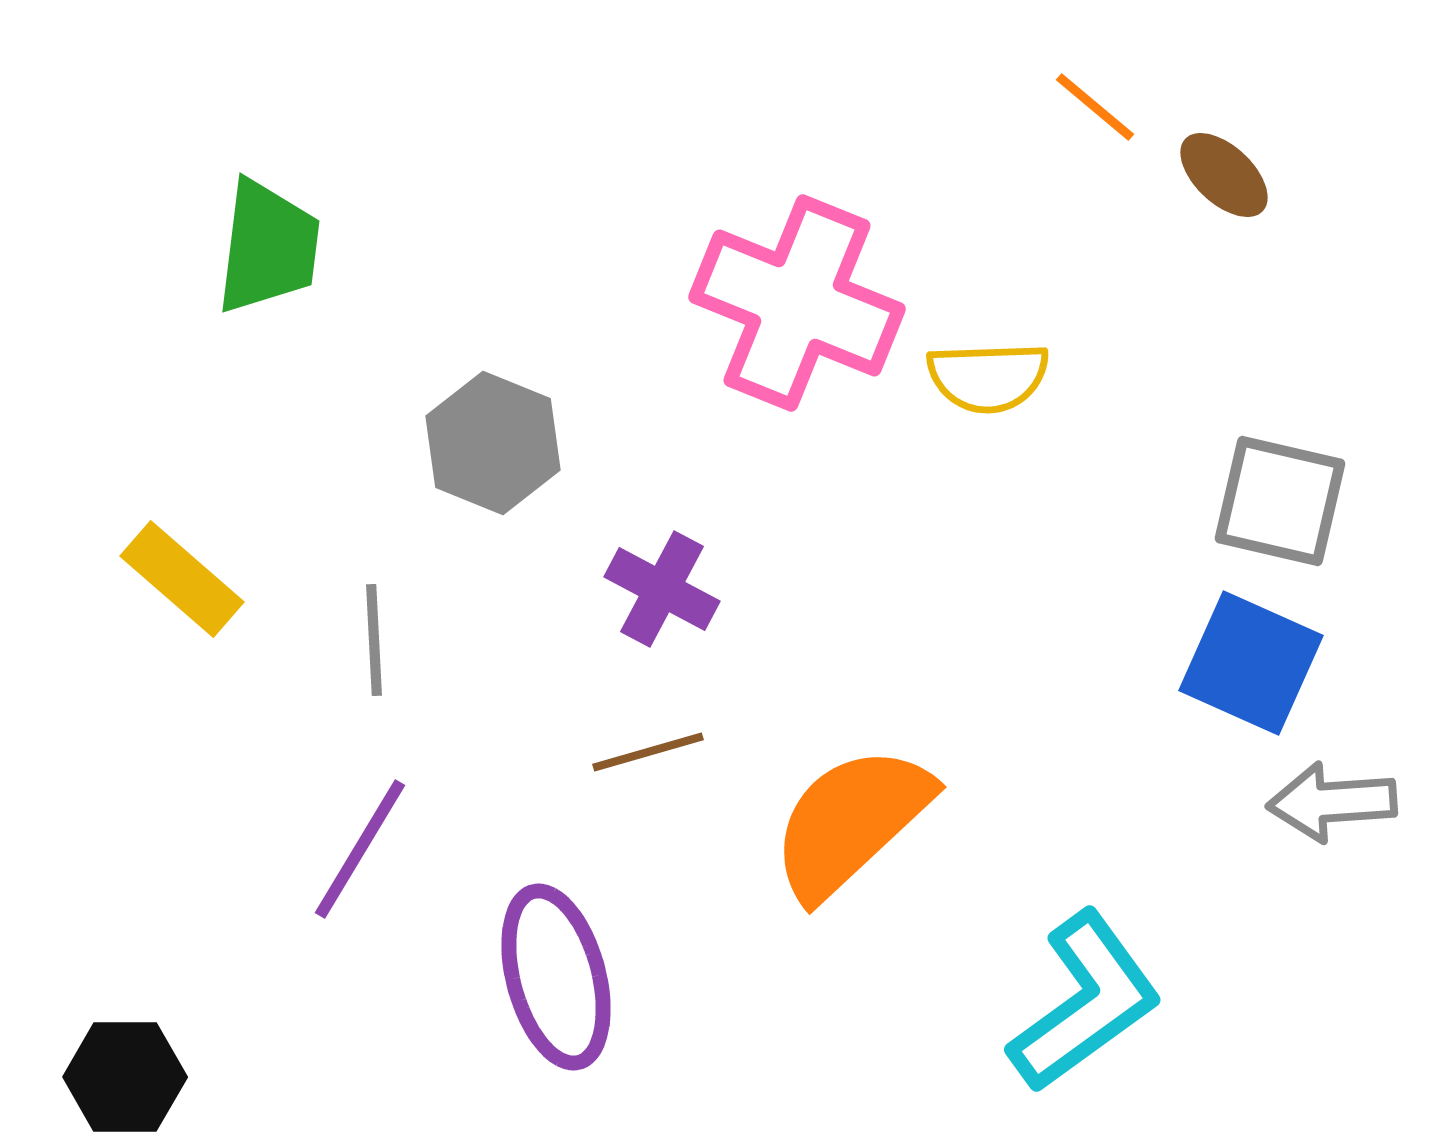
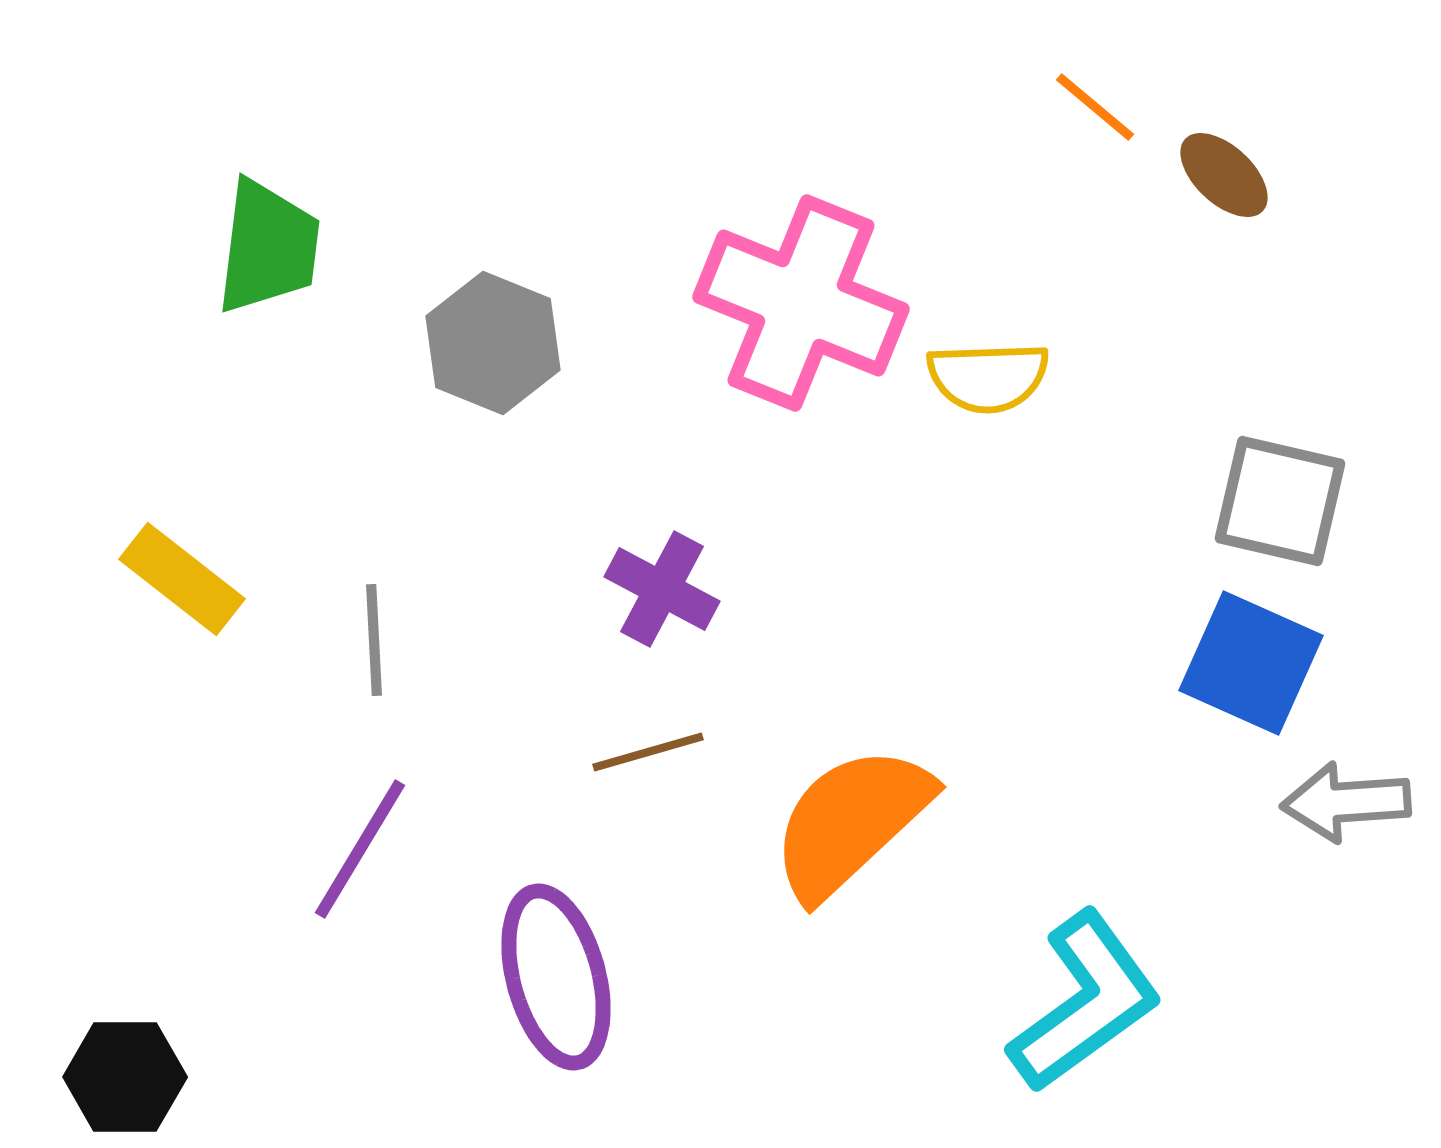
pink cross: moved 4 px right
gray hexagon: moved 100 px up
yellow rectangle: rotated 3 degrees counterclockwise
gray arrow: moved 14 px right
